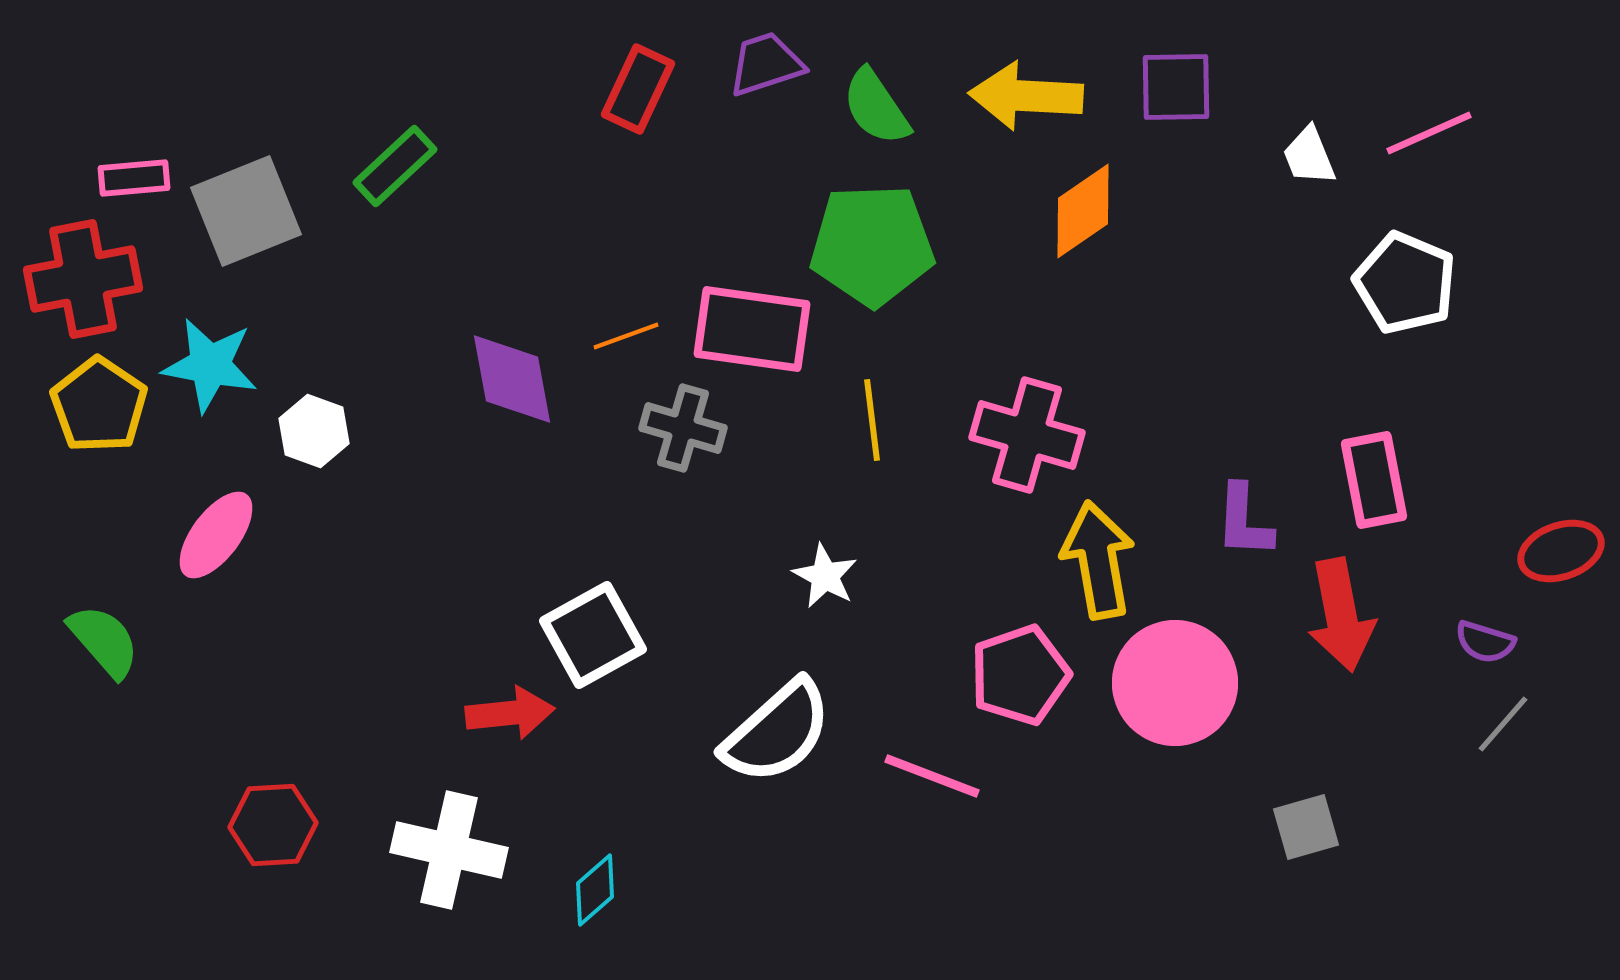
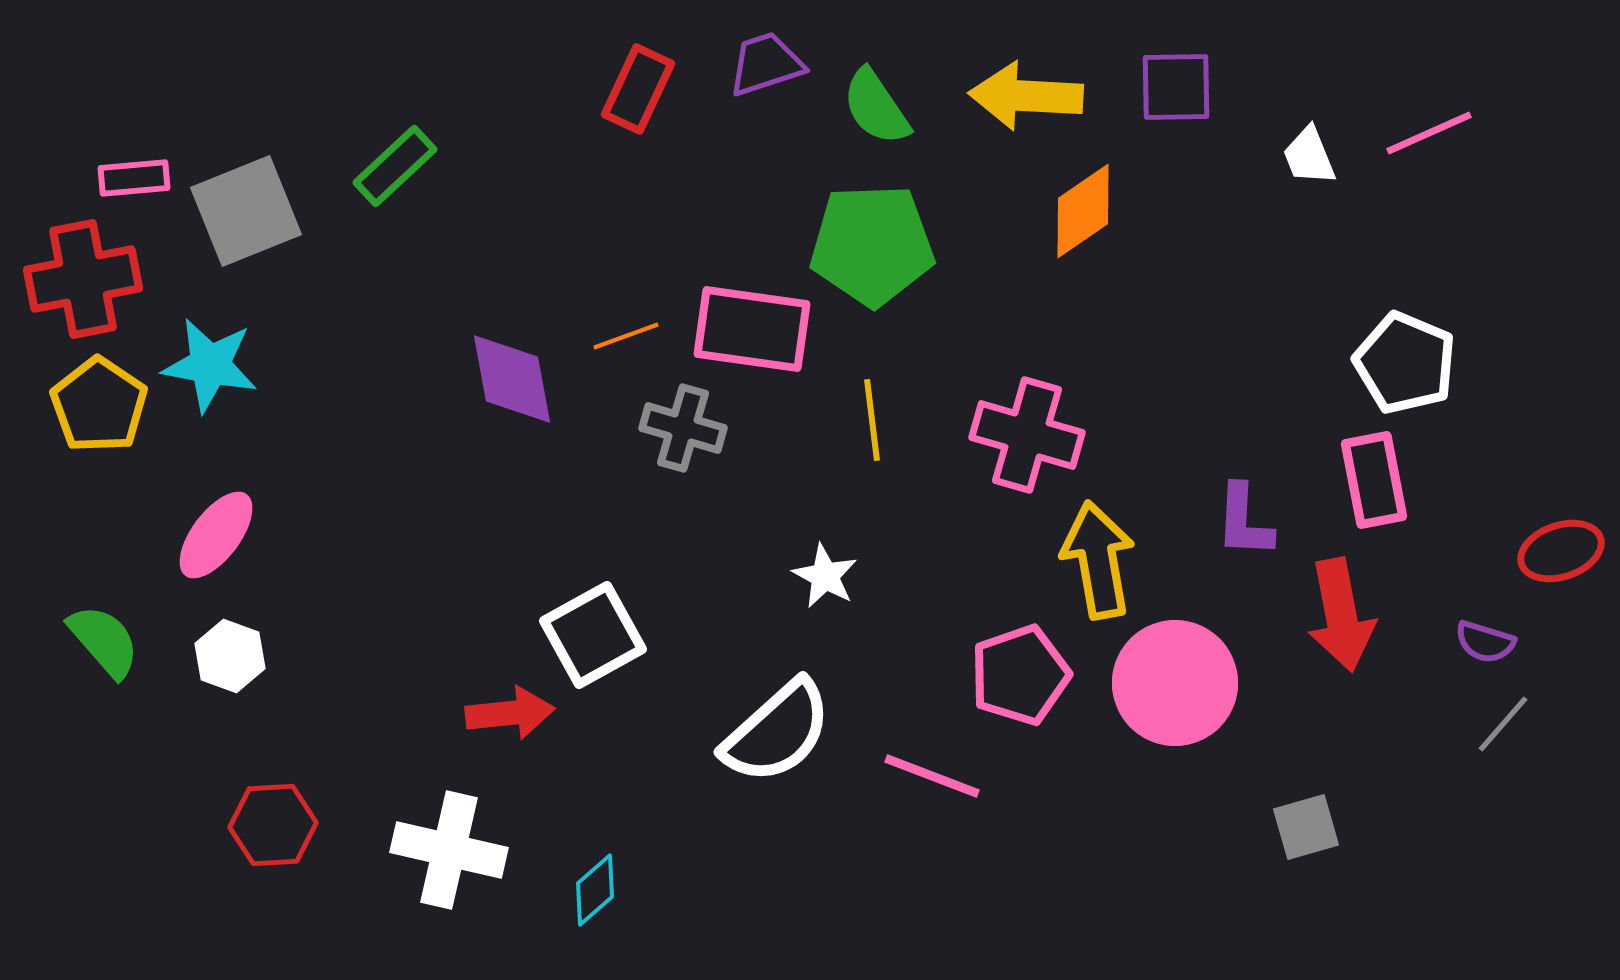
white pentagon at (1405, 283): moved 80 px down
white hexagon at (314, 431): moved 84 px left, 225 px down
